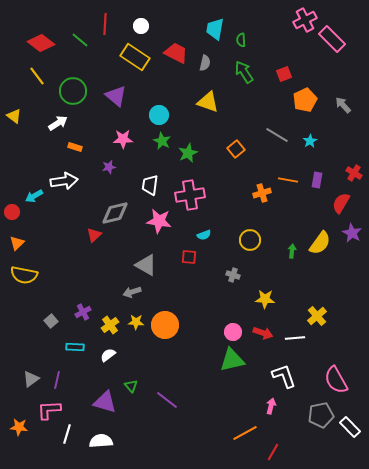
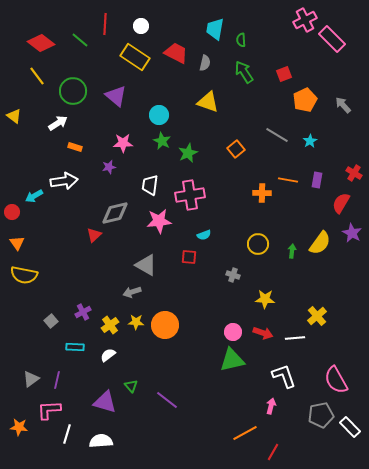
pink star at (123, 139): moved 4 px down
orange cross at (262, 193): rotated 18 degrees clockwise
pink star at (159, 221): rotated 15 degrees counterclockwise
yellow circle at (250, 240): moved 8 px right, 4 px down
orange triangle at (17, 243): rotated 21 degrees counterclockwise
